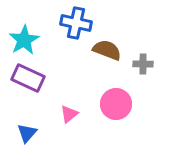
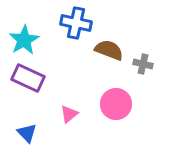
brown semicircle: moved 2 px right
gray cross: rotated 12 degrees clockwise
blue triangle: rotated 25 degrees counterclockwise
